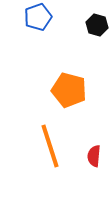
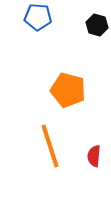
blue pentagon: rotated 24 degrees clockwise
orange pentagon: moved 1 px left
